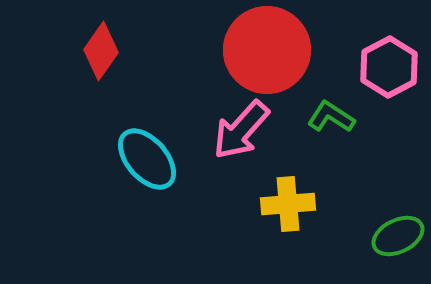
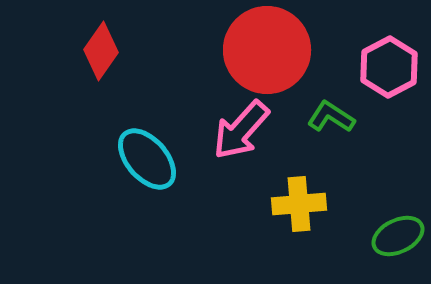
yellow cross: moved 11 px right
